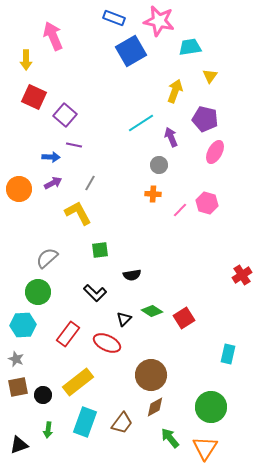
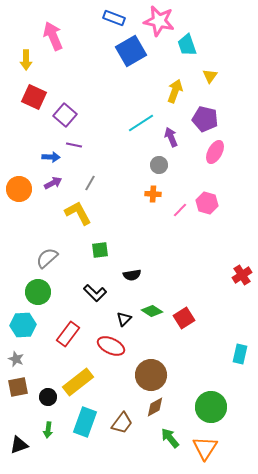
cyan trapezoid at (190, 47): moved 3 px left, 2 px up; rotated 100 degrees counterclockwise
red ellipse at (107, 343): moved 4 px right, 3 px down
cyan rectangle at (228, 354): moved 12 px right
black circle at (43, 395): moved 5 px right, 2 px down
